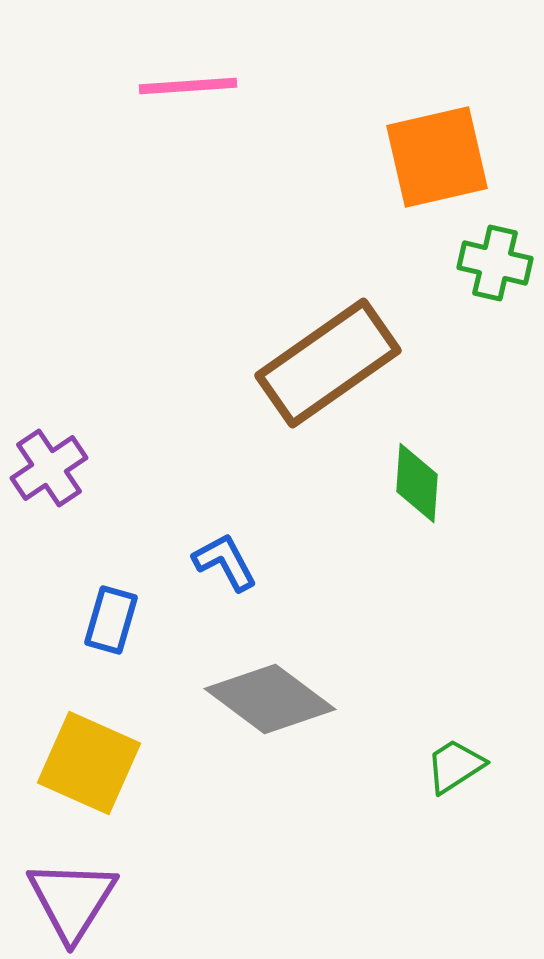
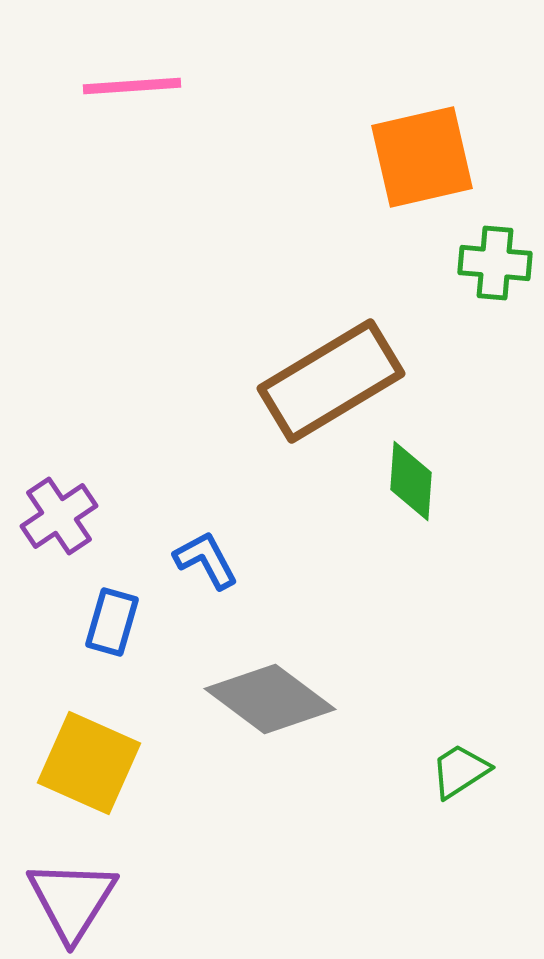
pink line: moved 56 px left
orange square: moved 15 px left
green cross: rotated 8 degrees counterclockwise
brown rectangle: moved 3 px right, 18 px down; rotated 4 degrees clockwise
purple cross: moved 10 px right, 48 px down
green diamond: moved 6 px left, 2 px up
blue L-shape: moved 19 px left, 2 px up
blue rectangle: moved 1 px right, 2 px down
green trapezoid: moved 5 px right, 5 px down
